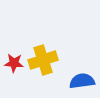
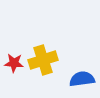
blue semicircle: moved 2 px up
